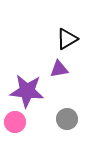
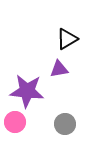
gray circle: moved 2 px left, 5 px down
